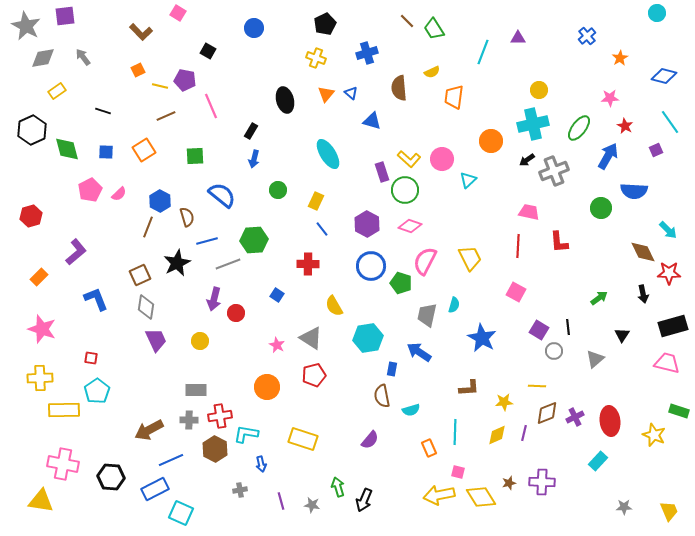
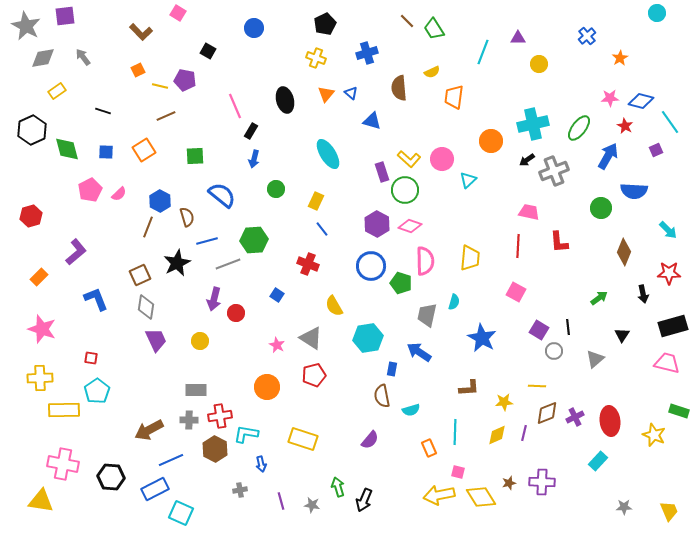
blue diamond at (664, 76): moved 23 px left, 25 px down
yellow circle at (539, 90): moved 26 px up
pink line at (211, 106): moved 24 px right
green circle at (278, 190): moved 2 px left, 1 px up
purple hexagon at (367, 224): moved 10 px right
brown diamond at (643, 252): moved 19 px left; rotated 48 degrees clockwise
yellow trapezoid at (470, 258): rotated 32 degrees clockwise
pink semicircle at (425, 261): rotated 152 degrees clockwise
red cross at (308, 264): rotated 20 degrees clockwise
cyan semicircle at (454, 305): moved 3 px up
